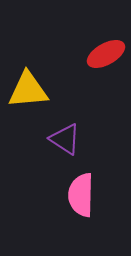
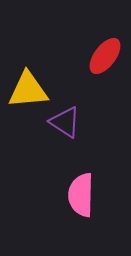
red ellipse: moved 1 px left, 2 px down; rotated 24 degrees counterclockwise
purple triangle: moved 17 px up
